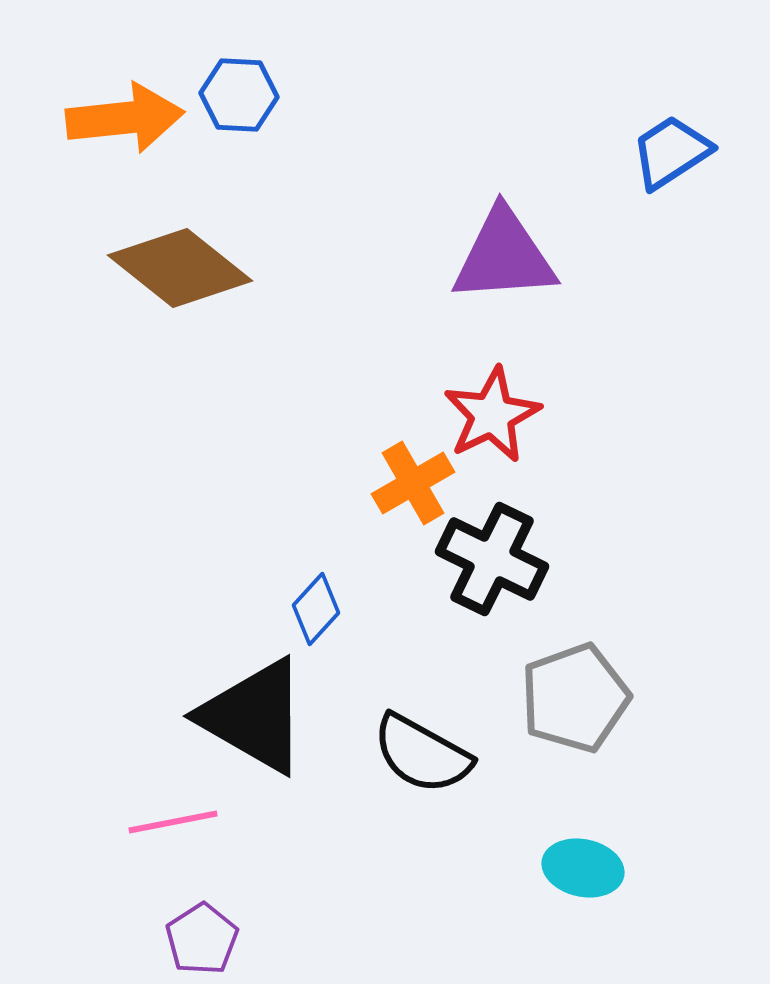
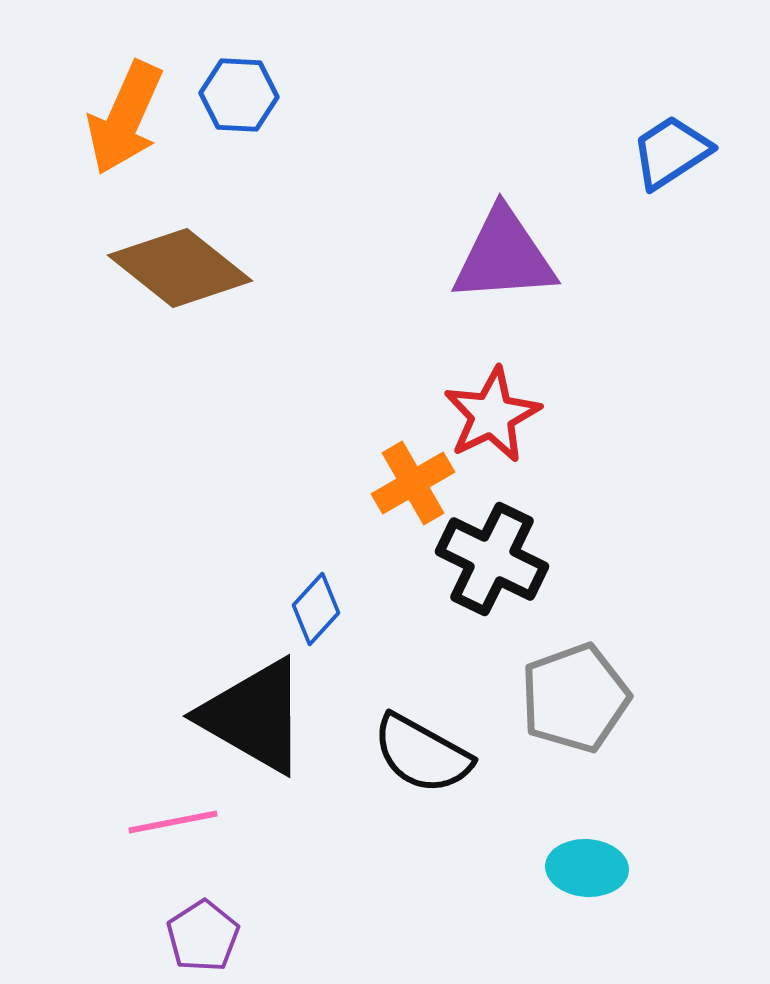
orange arrow: rotated 120 degrees clockwise
cyan ellipse: moved 4 px right; rotated 8 degrees counterclockwise
purple pentagon: moved 1 px right, 3 px up
